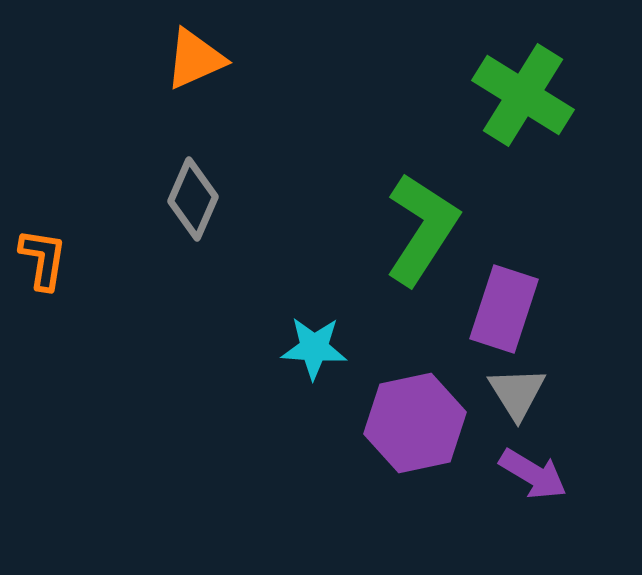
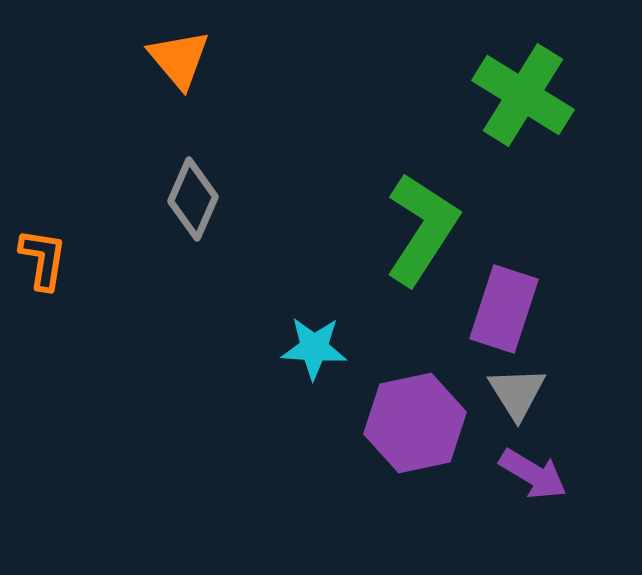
orange triangle: moved 16 px left; rotated 46 degrees counterclockwise
